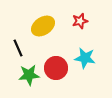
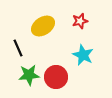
cyan star: moved 2 px left, 3 px up; rotated 15 degrees clockwise
red circle: moved 9 px down
